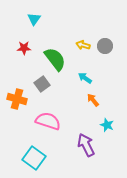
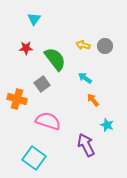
red star: moved 2 px right
